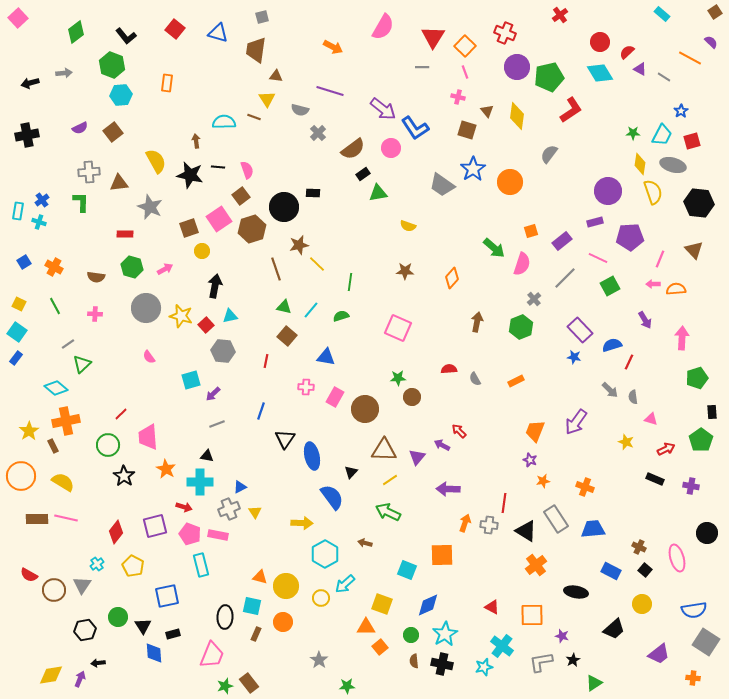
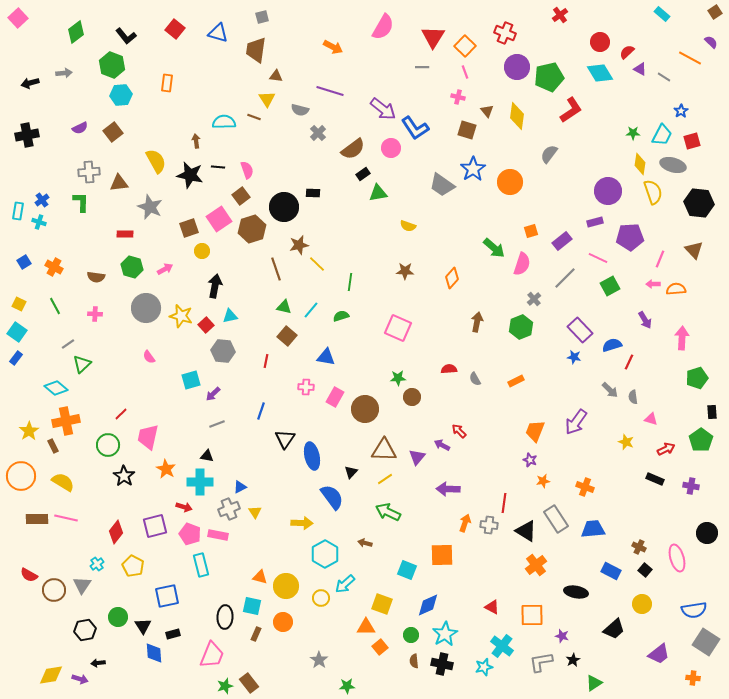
pink trapezoid at (148, 437): rotated 16 degrees clockwise
yellow line at (390, 480): moved 5 px left, 1 px up
purple arrow at (80, 679): rotated 84 degrees clockwise
